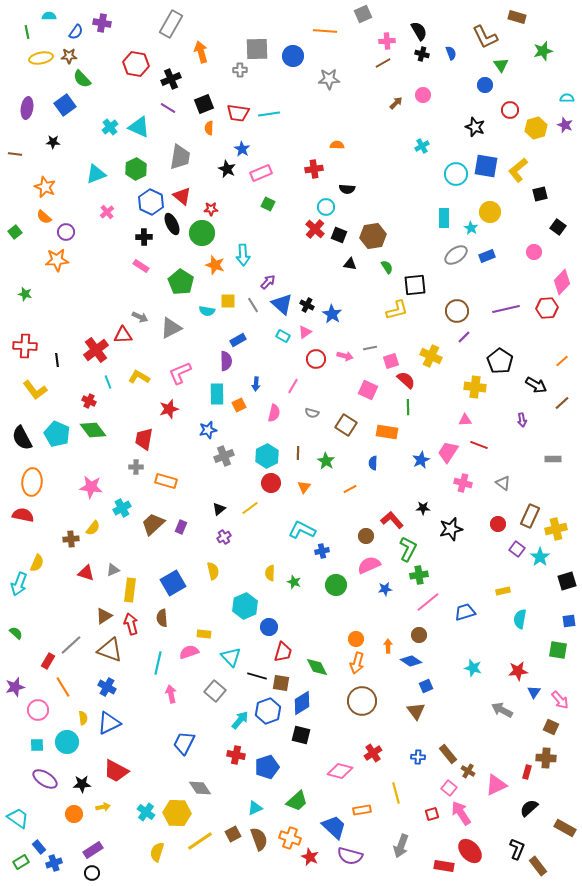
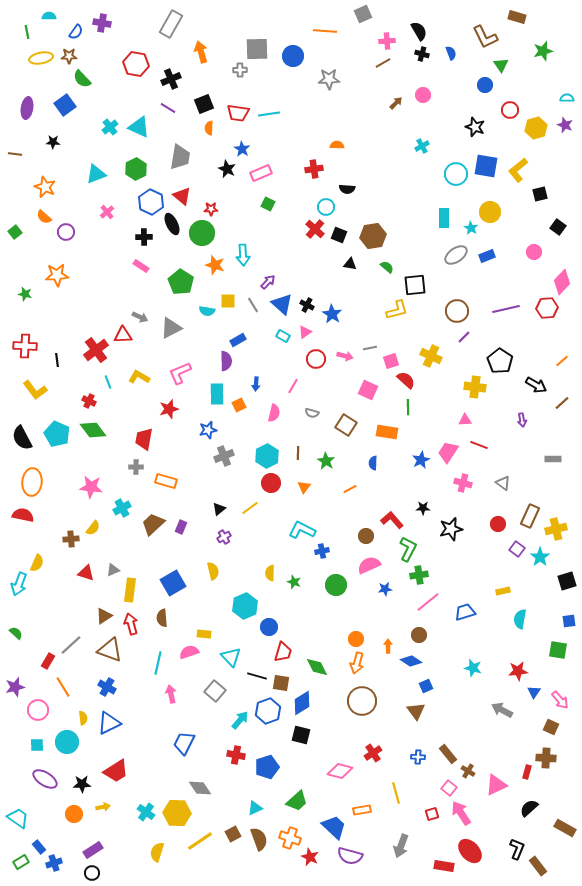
orange star at (57, 260): moved 15 px down
green semicircle at (387, 267): rotated 16 degrees counterclockwise
red trapezoid at (116, 771): rotated 60 degrees counterclockwise
